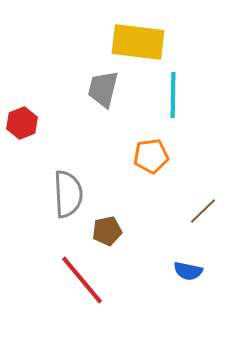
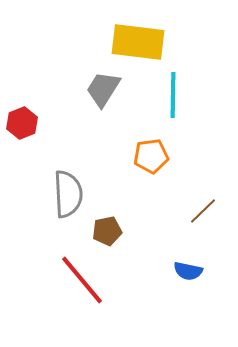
gray trapezoid: rotated 18 degrees clockwise
